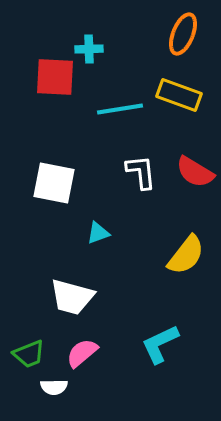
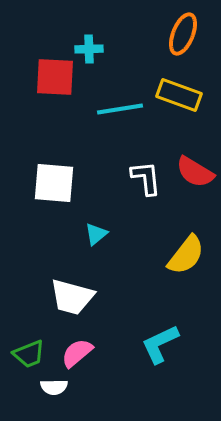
white L-shape: moved 5 px right, 6 px down
white square: rotated 6 degrees counterclockwise
cyan triangle: moved 2 px left, 1 px down; rotated 20 degrees counterclockwise
pink semicircle: moved 5 px left
